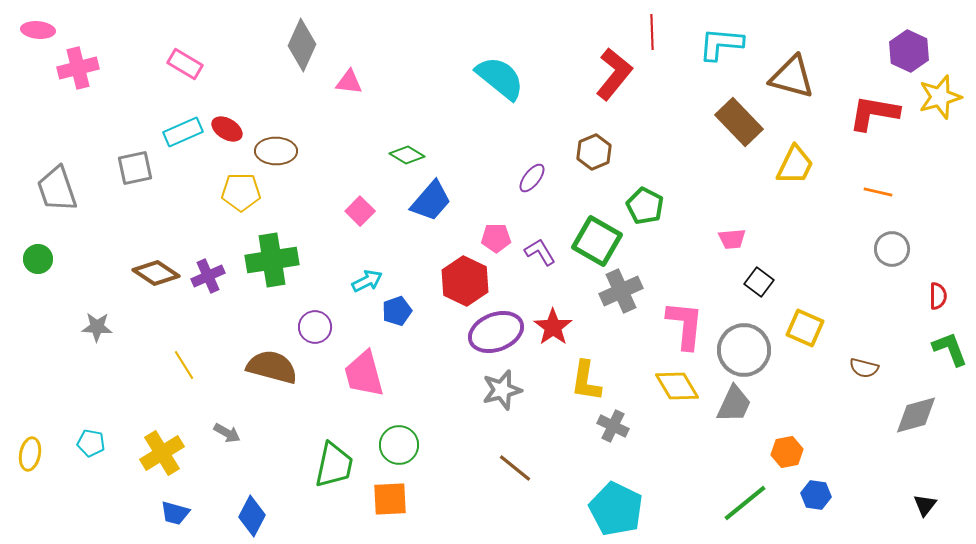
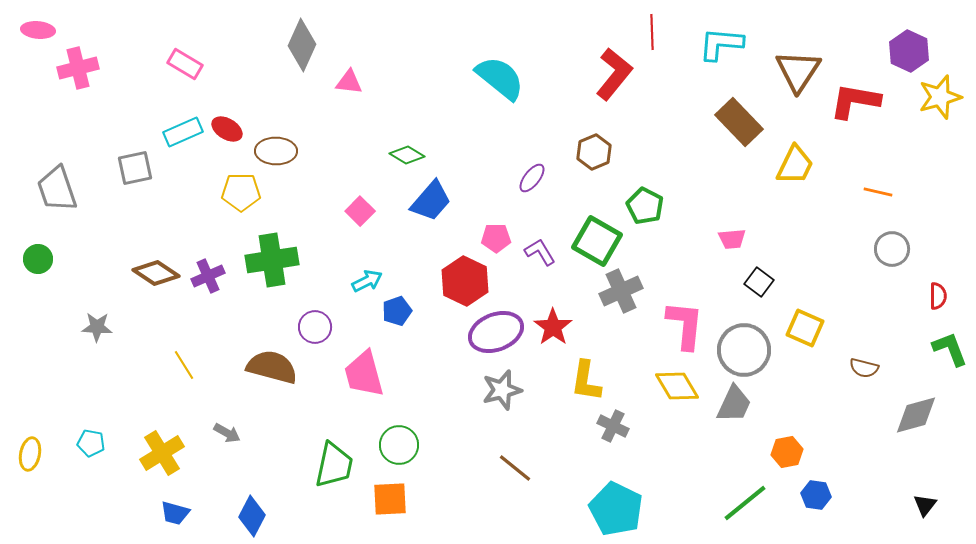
brown triangle at (792, 77): moved 6 px right, 6 px up; rotated 48 degrees clockwise
red L-shape at (874, 113): moved 19 px left, 12 px up
